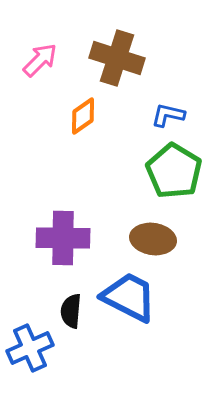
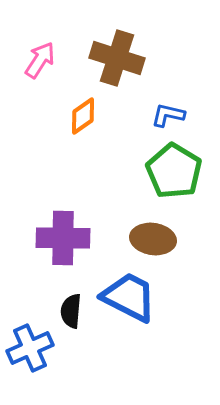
pink arrow: rotated 12 degrees counterclockwise
